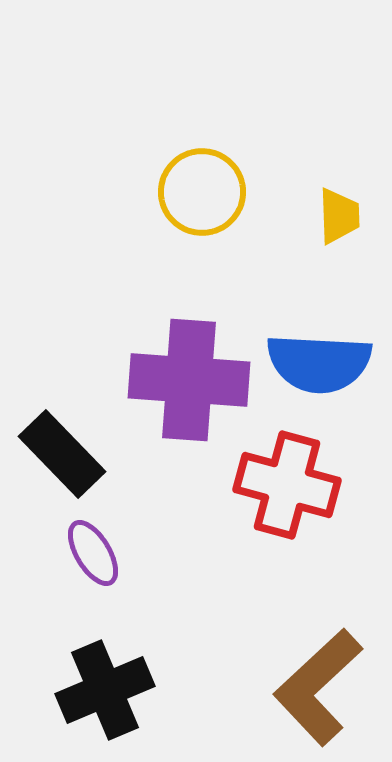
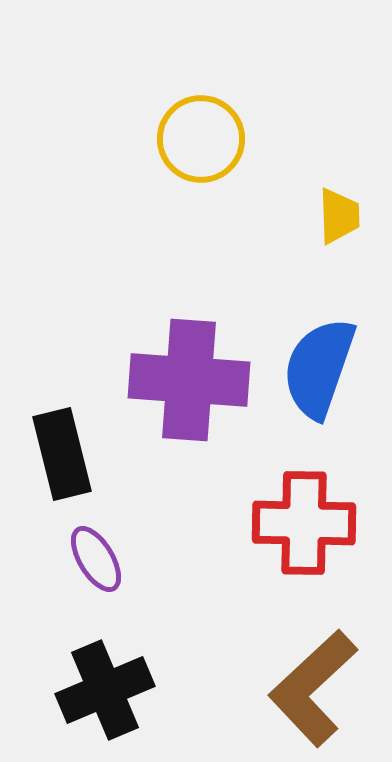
yellow circle: moved 1 px left, 53 px up
blue semicircle: moved 5 px down; rotated 106 degrees clockwise
black rectangle: rotated 30 degrees clockwise
red cross: moved 17 px right, 38 px down; rotated 14 degrees counterclockwise
purple ellipse: moved 3 px right, 6 px down
brown L-shape: moved 5 px left, 1 px down
